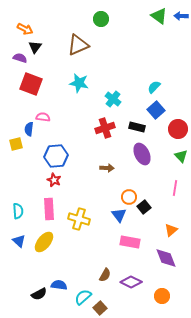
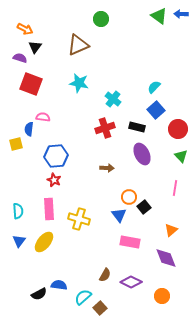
blue arrow at (181, 16): moved 2 px up
blue triangle at (19, 241): rotated 24 degrees clockwise
